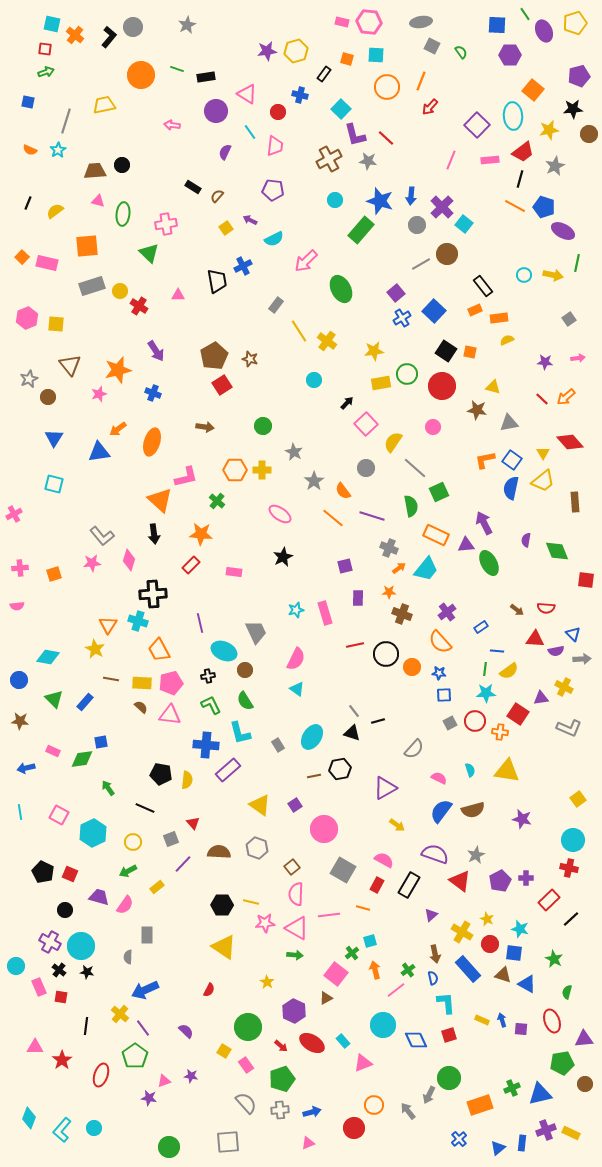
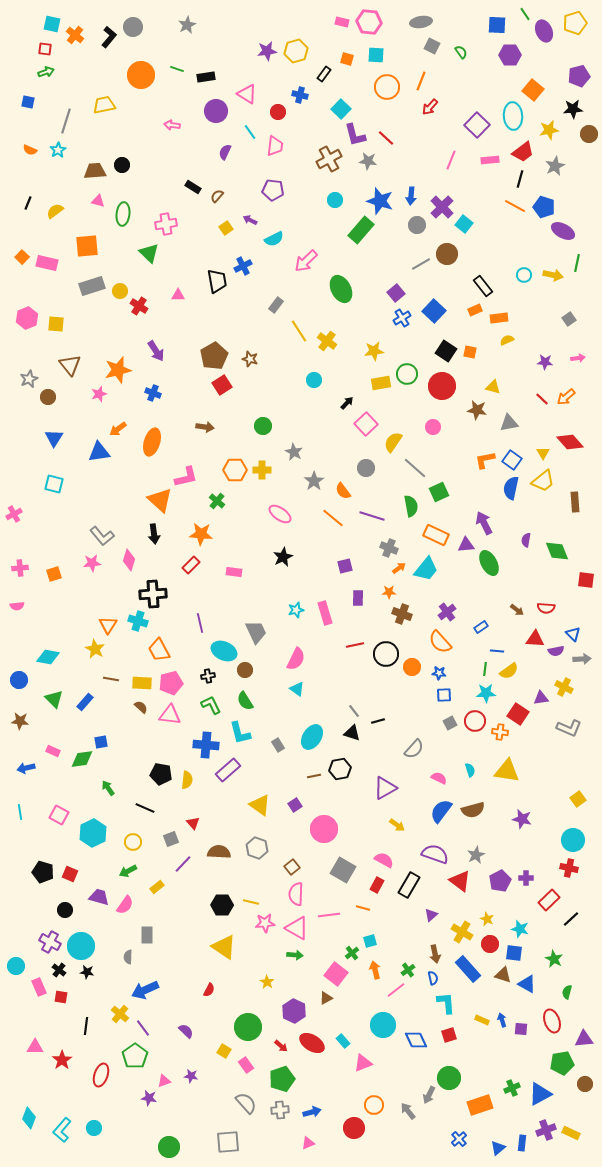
black pentagon at (43, 872): rotated 10 degrees counterclockwise
blue triangle at (540, 1094): rotated 15 degrees counterclockwise
